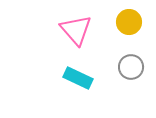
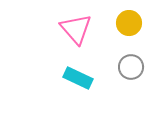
yellow circle: moved 1 px down
pink triangle: moved 1 px up
